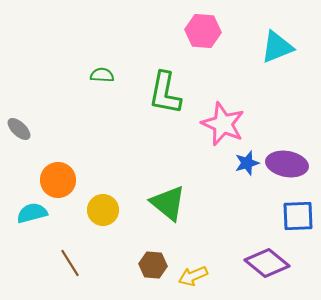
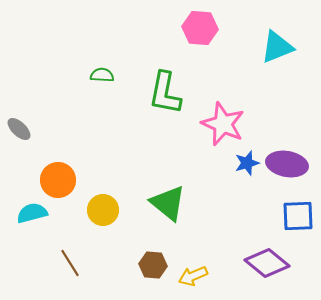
pink hexagon: moved 3 px left, 3 px up
